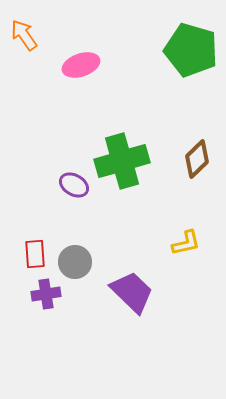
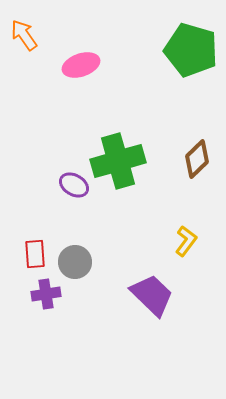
green cross: moved 4 px left
yellow L-shape: moved 2 px up; rotated 40 degrees counterclockwise
purple trapezoid: moved 20 px right, 3 px down
